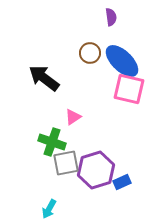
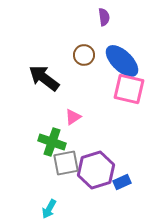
purple semicircle: moved 7 px left
brown circle: moved 6 px left, 2 px down
